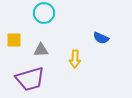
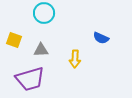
yellow square: rotated 21 degrees clockwise
